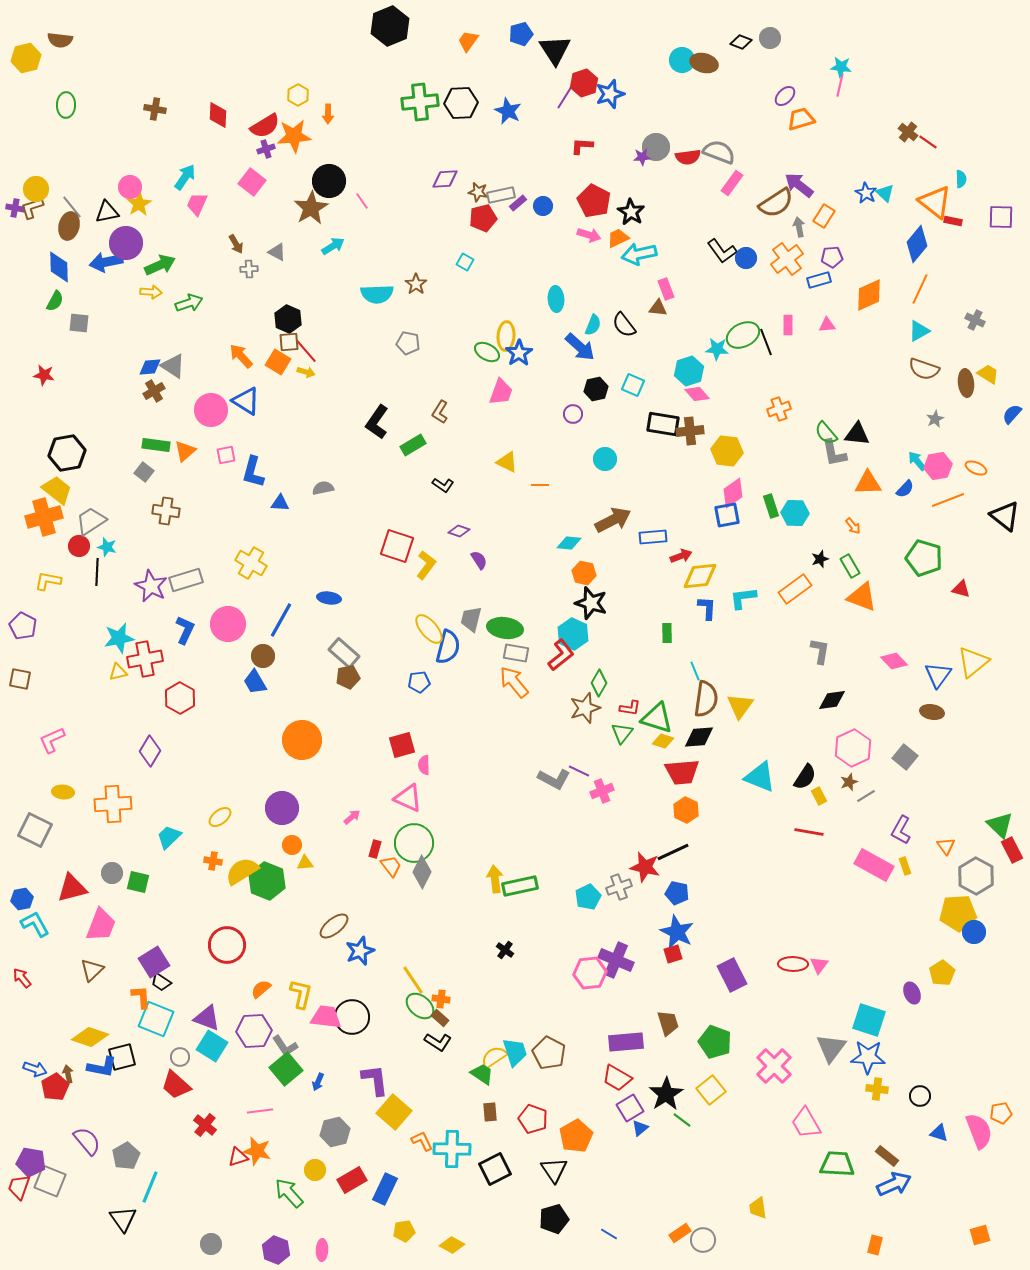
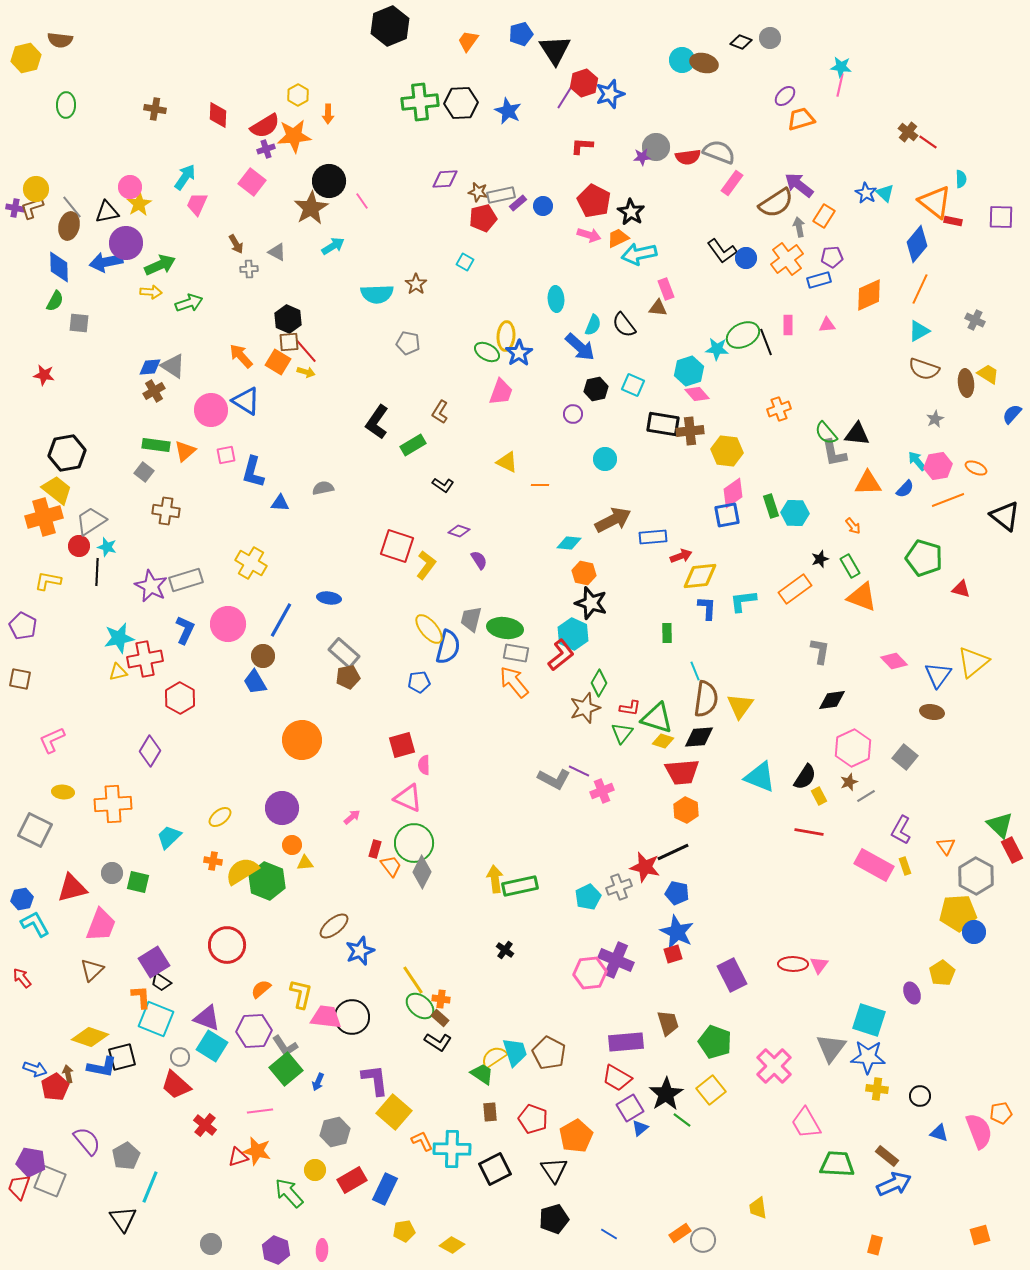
cyan L-shape at (743, 598): moved 3 px down
